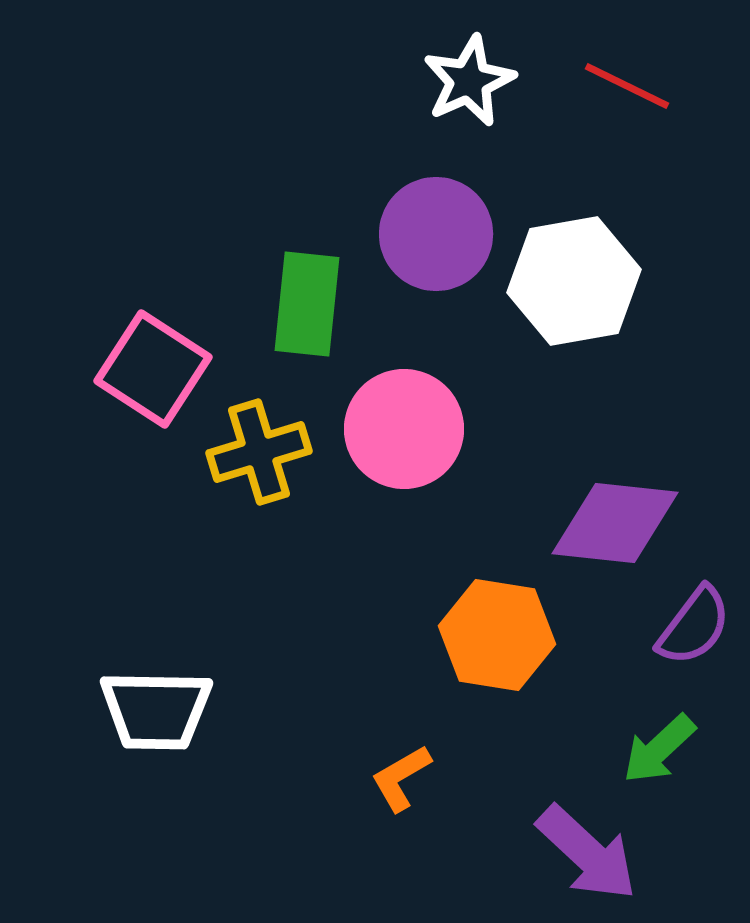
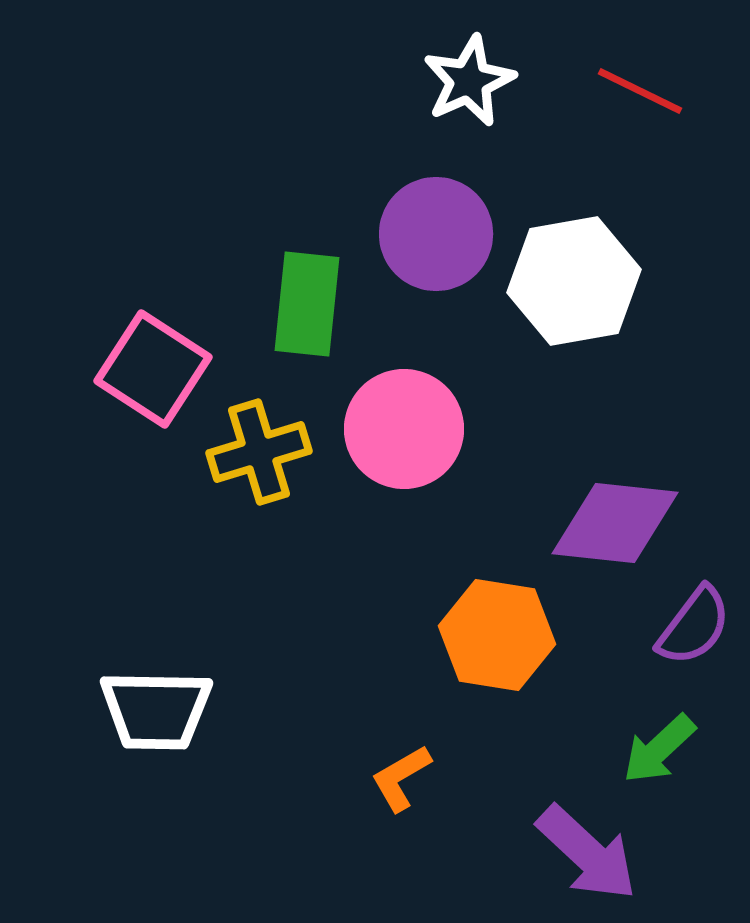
red line: moved 13 px right, 5 px down
